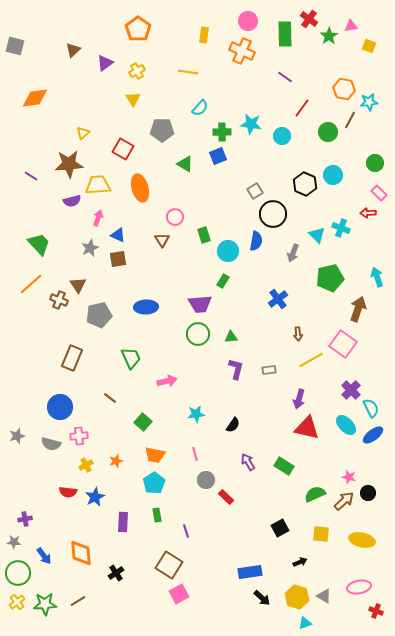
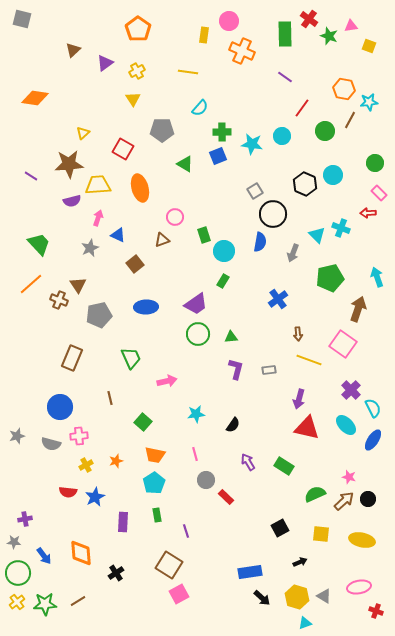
pink circle at (248, 21): moved 19 px left
green star at (329, 36): rotated 18 degrees counterclockwise
gray square at (15, 46): moved 7 px right, 27 px up
orange diamond at (35, 98): rotated 16 degrees clockwise
cyan star at (251, 124): moved 1 px right, 20 px down
green circle at (328, 132): moved 3 px left, 1 px up
brown triangle at (162, 240): rotated 42 degrees clockwise
blue semicircle at (256, 241): moved 4 px right, 1 px down
cyan circle at (228, 251): moved 4 px left
brown square at (118, 259): moved 17 px right, 5 px down; rotated 30 degrees counterclockwise
purple trapezoid at (200, 304): moved 4 px left; rotated 30 degrees counterclockwise
yellow line at (311, 360): moved 2 px left; rotated 50 degrees clockwise
brown line at (110, 398): rotated 40 degrees clockwise
cyan semicircle at (371, 408): moved 2 px right
blue ellipse at (373, 435): moved 5 px down; rotated 20 degrees counterclockwise
black circle at (368, 493): moved 6 px down
